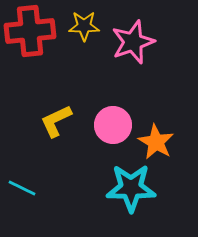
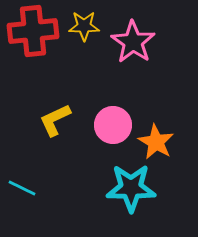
red cross: moved 3 px right
pink star: rotated 18 degrees counterclockwise
yellow L-shape: moved 1 px left, 1 px up
